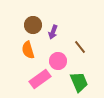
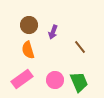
brown circle: moved 4 px left
pink circle: moved 3 px left, 19 px down
pink rectangle: moved 18 px left
